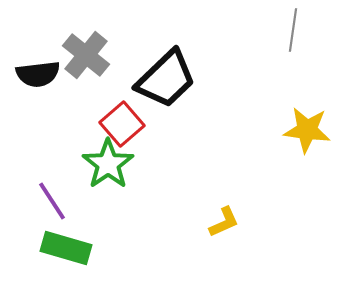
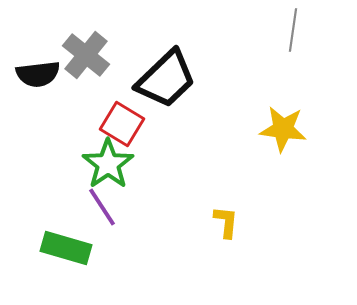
red square: rotated 18 degrees counterclockwise
yellow star: moved 24 px left, 1 px up
purple line: moved 50 px right, 6 px down
yellow L-shape: moved 2 px right; rotated 60 degrees counterclockwise
